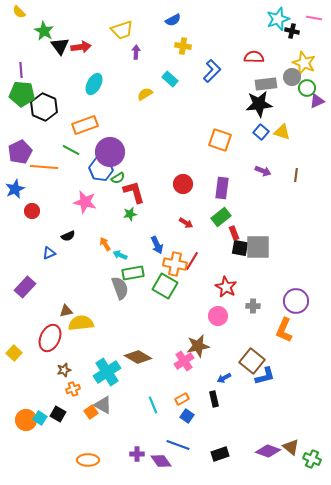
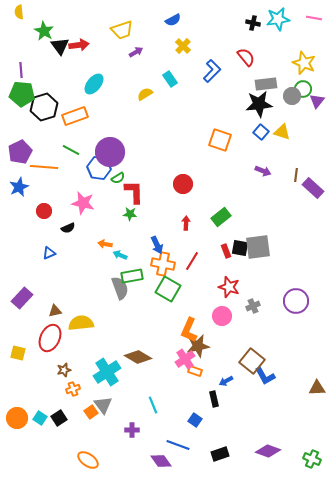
yellow semicircle at (19, 12): rotated 40 degrees clockwise
cyan star at (278, 19): rotated 10 degrees clockwise
black cross at (292, 31): moved 39 px left, 8 px up
yellow cross at (183, 46): rotated 35 degrees clockwise
red arrow at (81, 47): moved 2 px left, 2 px up
purple arrow at (136, 52): rotated 56 degrees clockwise
red semicircle at (254, 57): moved 8 px left; rotated 48 degrees clockwise
gray circle at (292, 77): moved 19 px down
cyan rectangle at (170, 79): rotated 14 degrees clockwise
cyan ellipse at (94, 84): rotated 10 degrees clockwise
green circle at (307, 88): moved 4 px left, 1 px down
purple triangle at (317, 101): rotated 28 degrees counterclockwise
black hexagon at (44, 107): rotated 20 degrees clockwise
orange rectangle at (85, 125): moved 10 px left, 9 px up
blue hexagon at (101, 169): moved 2 px left, 1 px up
purple rectangle at (222, 188): moved 91 px right; rotated 55 degrees counterclockwise
blue star at (15, 189): moved 4 px right, 2 px up
red L-shape at (134, 192): rotated 15 degrees clockwise
pink star at (85, 202): moved 2 px left, 1 px down
red circle at (32, 211): moved 12 px right
green star at (130, 214): rotated 16 degrees clockwise
red arrow at (186, 223): rotated 120 degrees counterclockwise
red rectangle at (234, 233): moved 8 px left, 18 px down
black semicircle at (68, 236): moved 8 px up
orange arrow at (105, 244): rotated 48 degrees counterclockwise
gray square at (258, 247): rotated 8 degrees counterclockwise
orange cross at (175, 264): moved 12 px left
green rectangle at (133, 273): moved 1 px left, 3 px down
green square at (165, 286): moved 3 px right, 3 px down
purple rectangle at (25, 287): moved 3 px left, 11 px down
red star at (226, 287): moved 3 px right; rotated 10 degrees counterclockwise
gray cross at (253, 306): rotated 24 degrees counterclockwise
brown triangle at (66, 311): moved 11 px left
pink circle at (218, 316): moved 4 px right
orange L-shape at (284, 330): moved 95 px left
yellow square at (14, 353): moved 4 px right; rotated 28 degrees counterclockwise
pink cross at (184, 361): moved 1 px right, 2 px up
blue L-shape at (265, 376): rotated 75 degrees clockwise
blue arrow at (224, 378): moved 2 px right, 3 px down
orange rectangle at (182, 399): moved 13 px right, 28 px up; rotated 48 degrees clockwise
gray triangle at (103, 405): rotated 24 degrees clockwise
black square at (58, 414): moved 1 px right, 4 px down; rotated 28 degrees clockwise
blue square at (187, 416): moved 8 px right, 4 px down
orange circle at (26, 420): moved 9 px left, 2 px up
brown triangle at (291, 447): moved 26 px right, 59 px up; rotated 42 degrees counterclockwise
purple cross at (137, 454): moved 5 px left, 24 px up
orange ellipse at (88, 460): rotated 35 degrees clockwise
